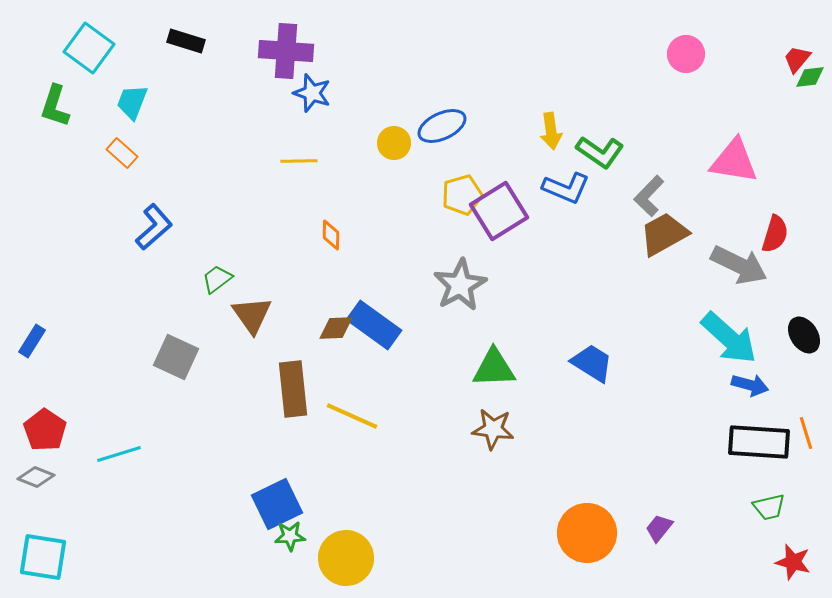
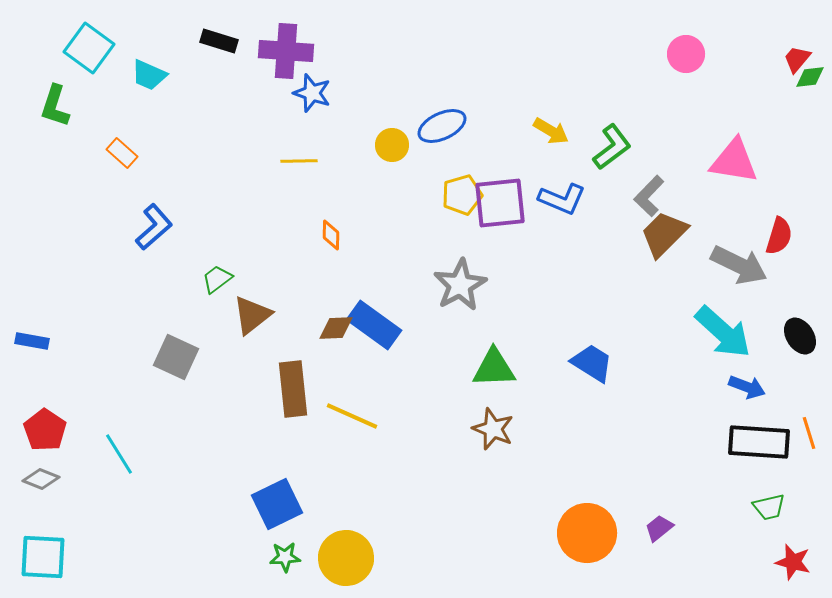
black rectangle at (186, 41): moved 33 px right
cyan trapezoid at (132, 102): moved 17 px right, 27 px up; rotated 87 degrees counterclockwise
yellow arrow at (551, 131): rotated 51 degrees counterclockwise
yellow circle at (394, 143): moved 2 px left, 2 px down
green L-shape at (600, 152): moved 12 px right, 5 px up; rotated 72 degrees counterclockwise
blue L-shape at (566, 188): moved 4 px left, 11 px down
purple square at (499, 211): moved 1 px right, 8 px up; rotated 26 degrees clockwise
brown trapezoid at (664, 234): rotated 16 degrees counterclockwise
red semicircle at (775, 234): moved 4 px right, 2 px down
brown triangle at (252, 315): rotated 27 degrees clockwise
black ellipse at (804, 335): moved 4 px left, 1 px down
cyan arrow at (729, 338): moved 6 px left, 6 px up
blue rectangle at (32, 341): rotated 68 degrees clockwise
blue arrow at (750, 385): moved 3 px left, 2 px down; rotated 6 degrees clockwise
brown star at (493, 429): rotated 15 degrees clockwise
orange line at (806, 433): moved 3 px right
cyan line at (119, 454): rotated 75 degrees clockwise
gray diamond at (36, 477): moved 5 px right, 2 px down
purple trapezoid at (659, 528): rotated 12 degrees clockwise
green star at (290, 536): moved 5 px left, 21 px down
cyan square at (43, 557): rotated 6 degrees counterclockwise
